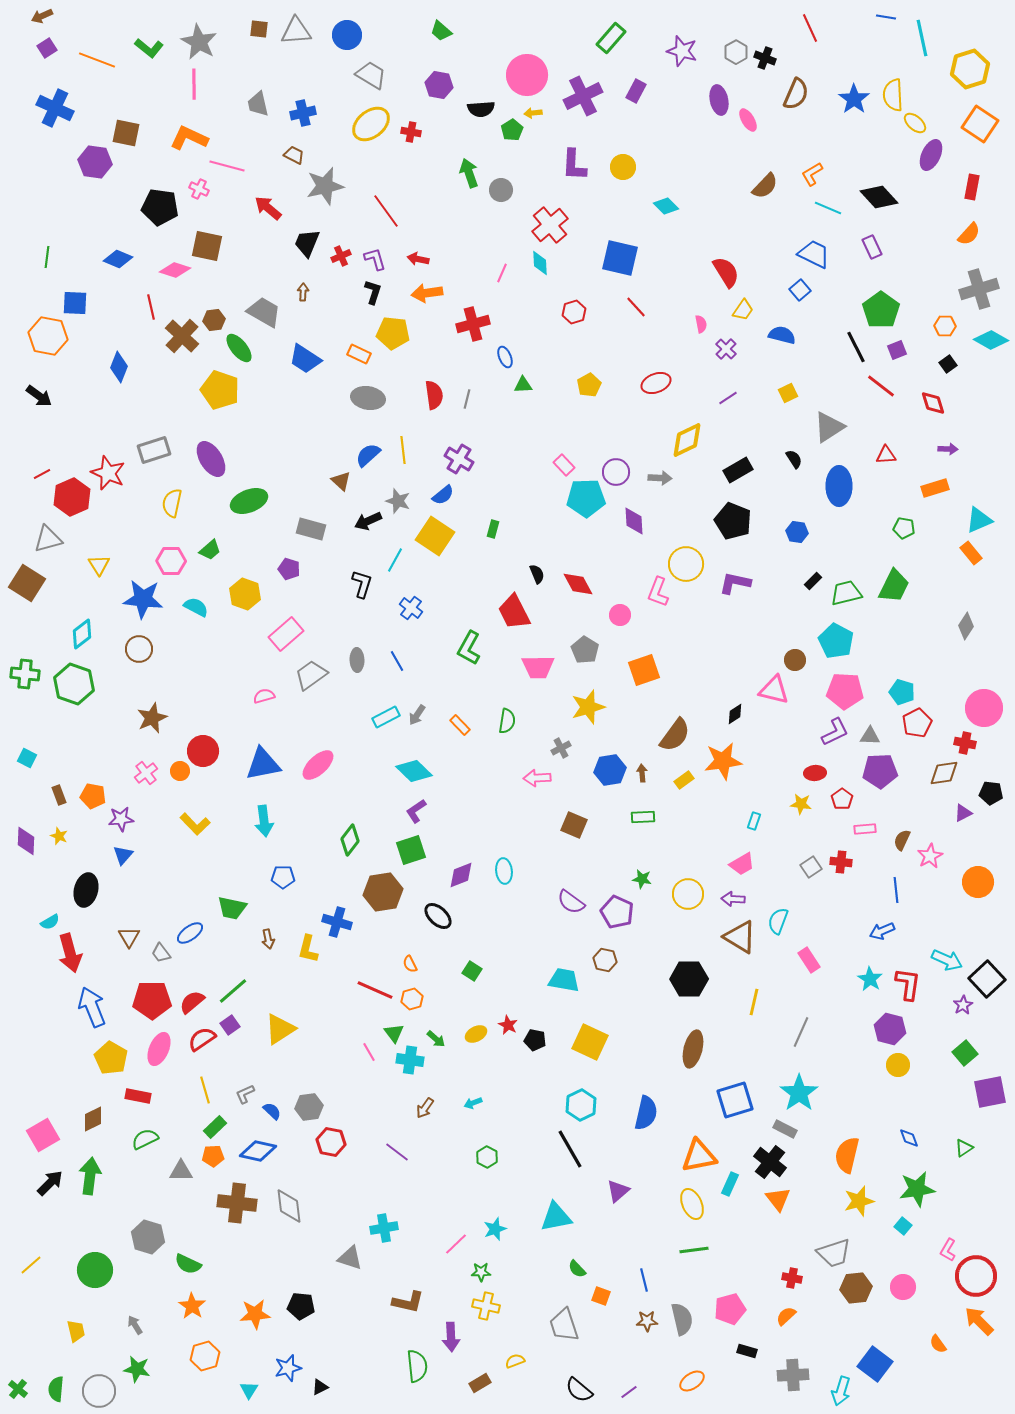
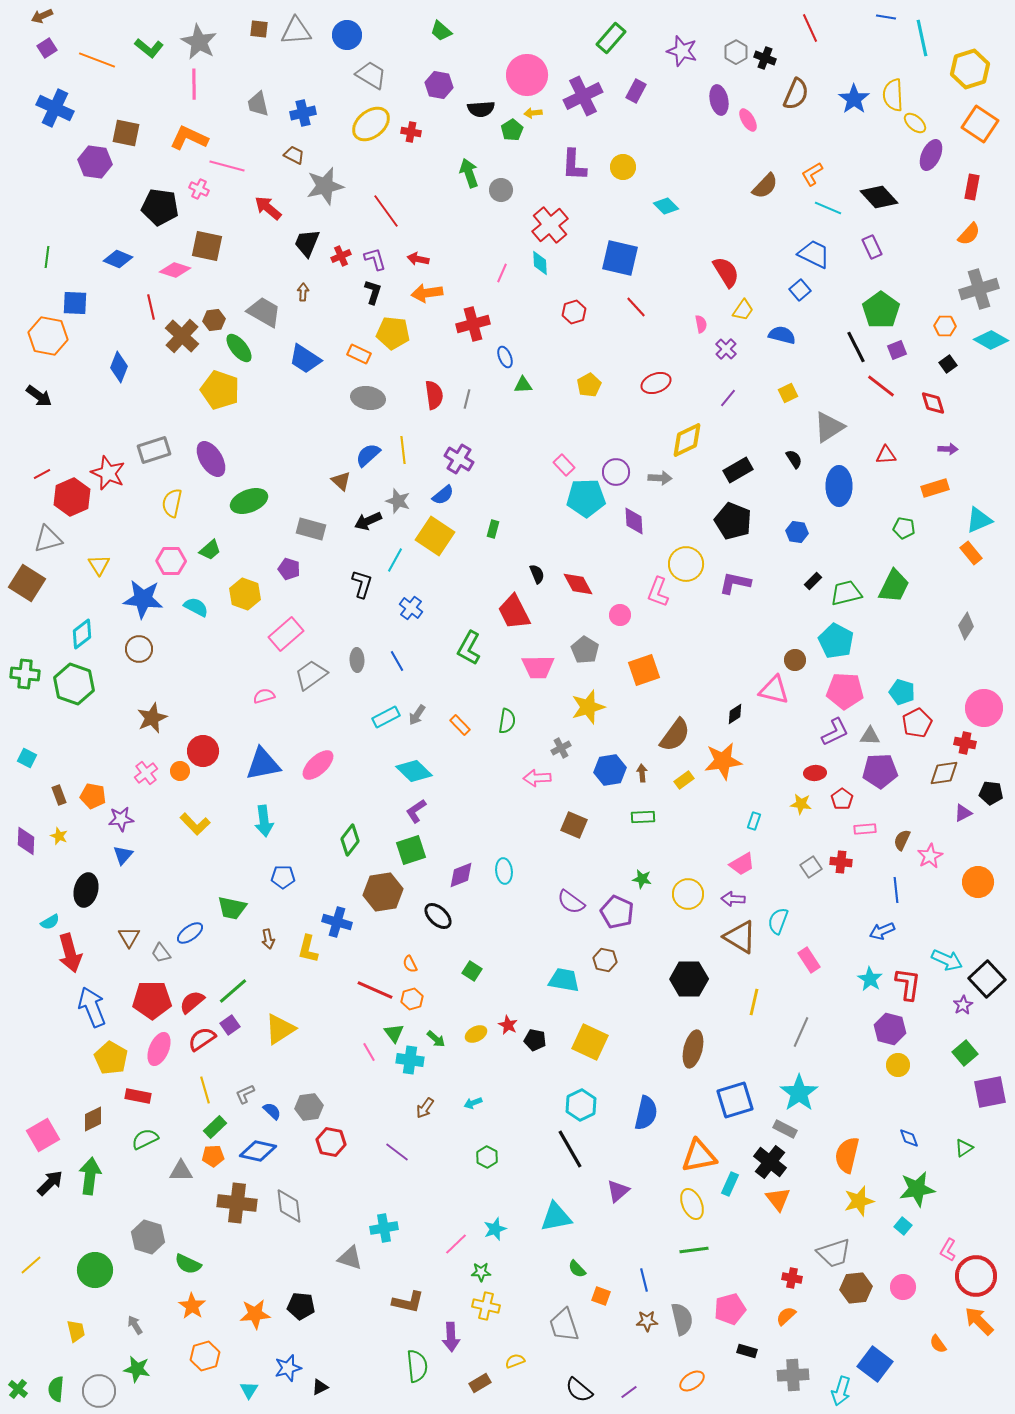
purple line at (728, 398): rotated 18 degrees counterclockwise
